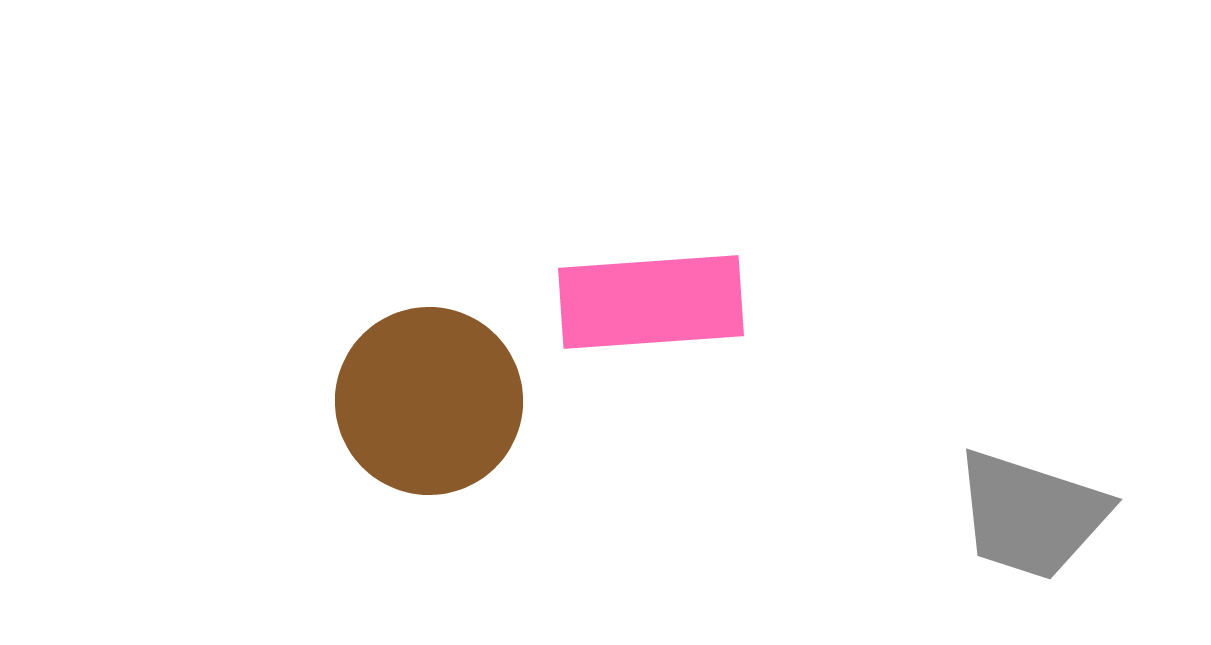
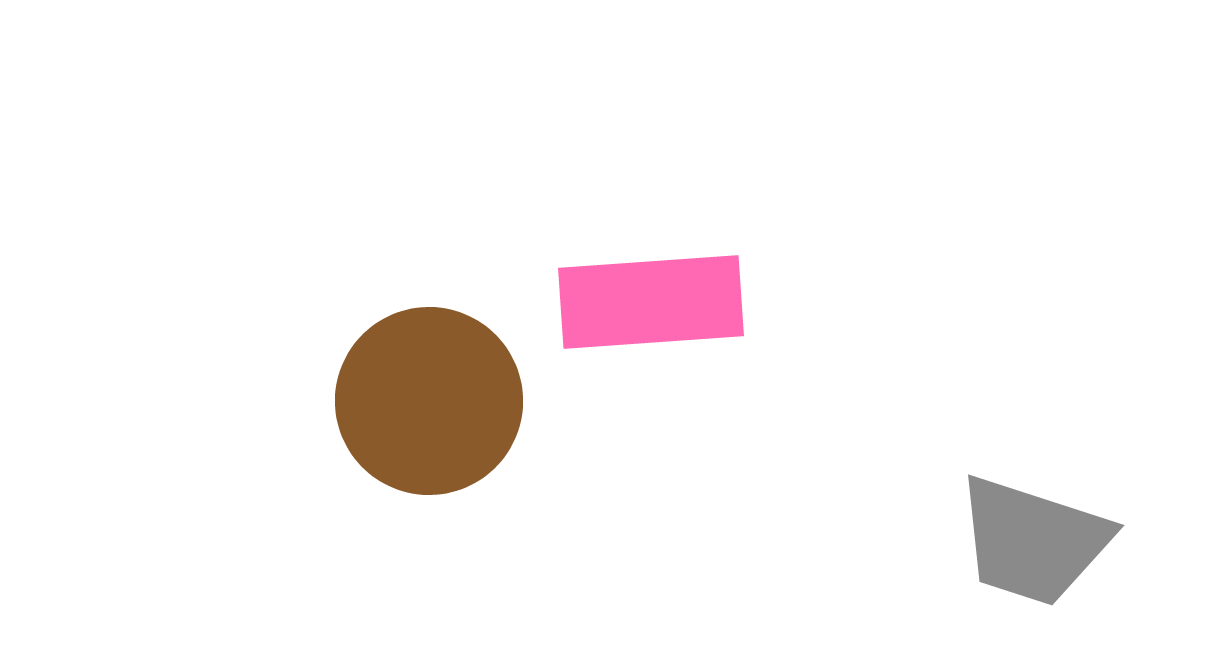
gray trapezoid: moved 2 px right, 26 px down
